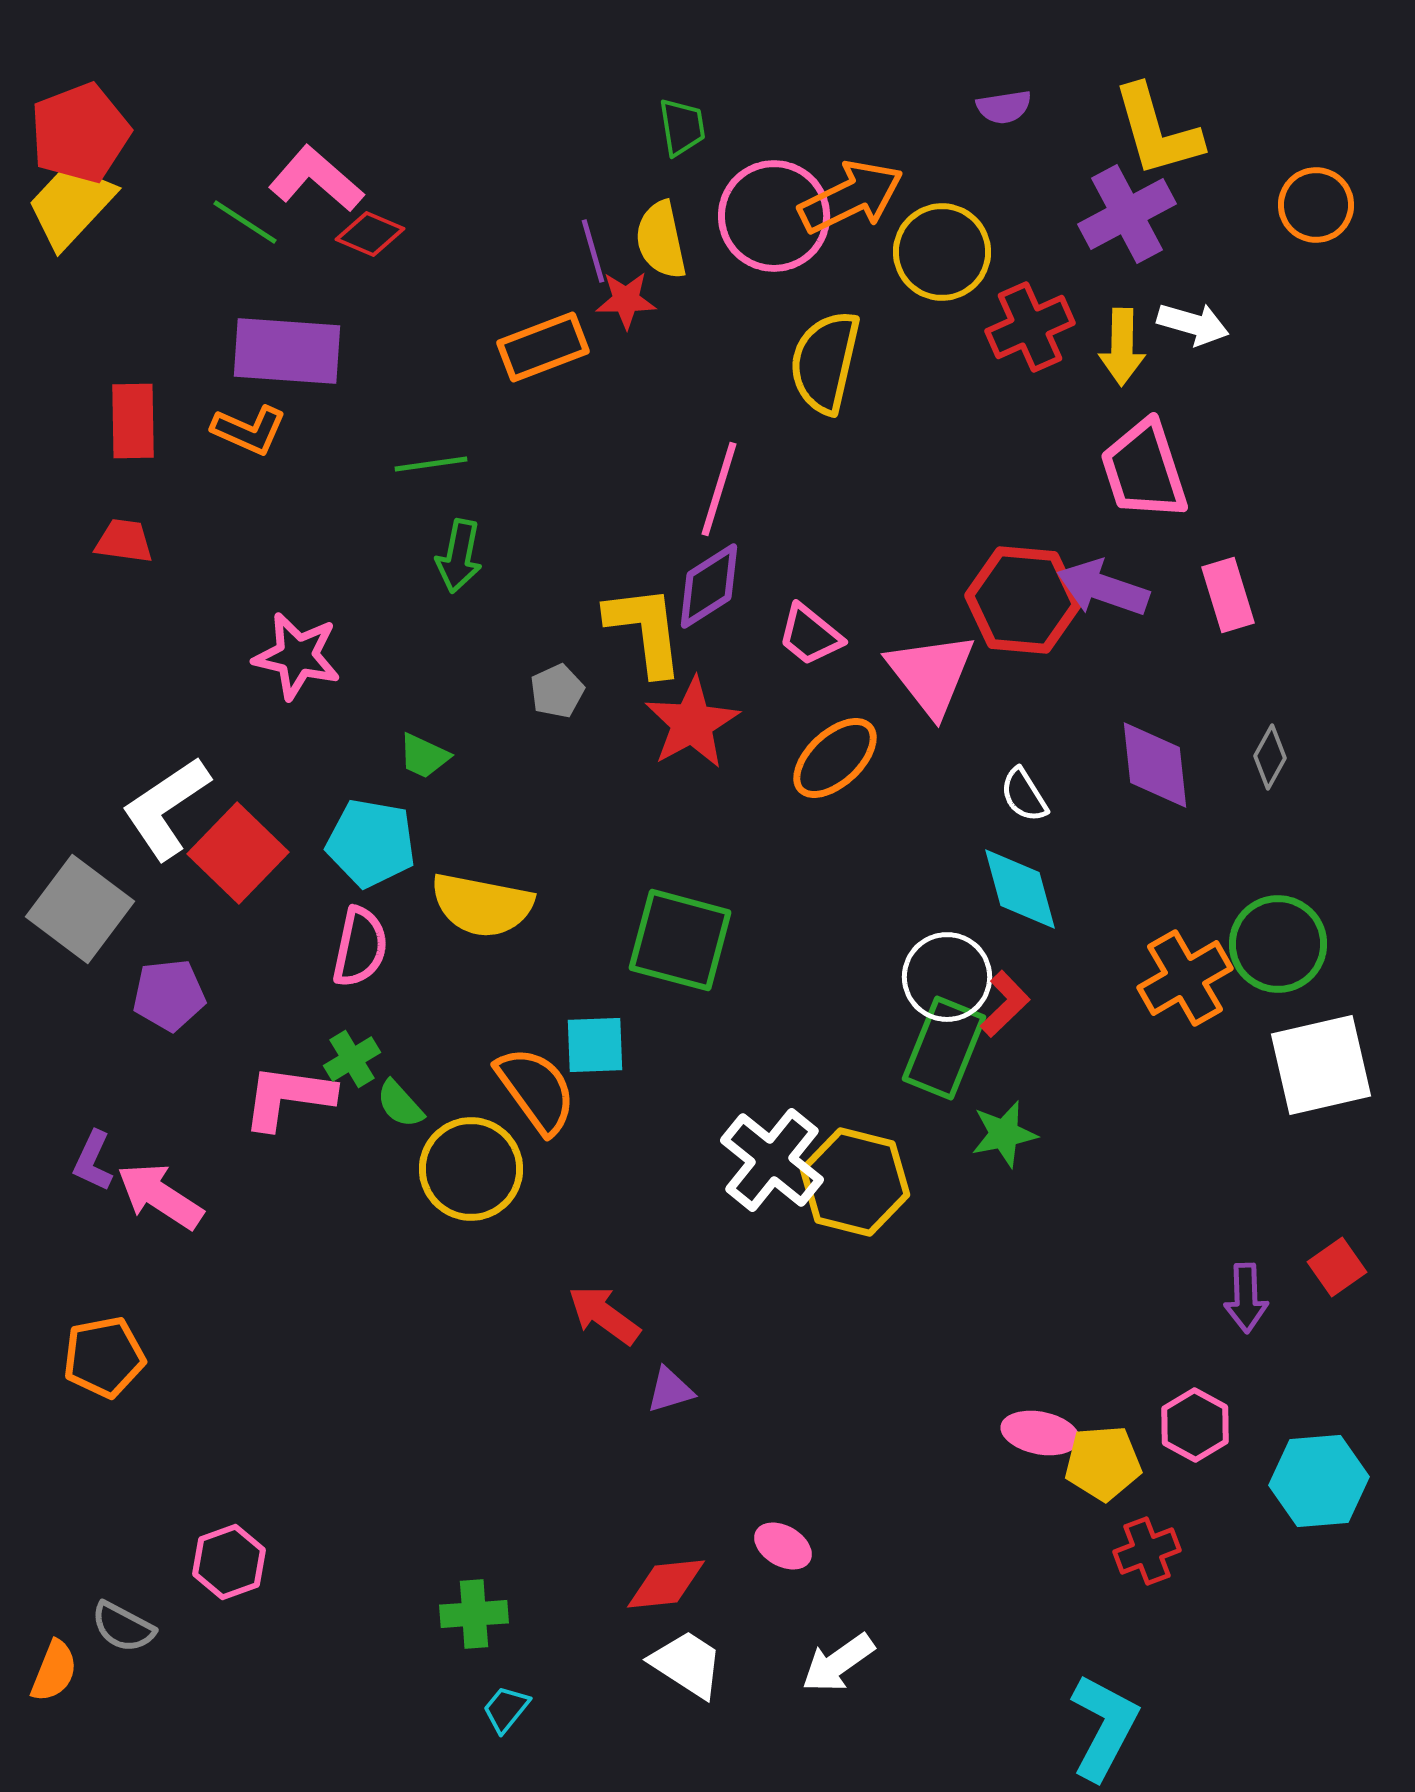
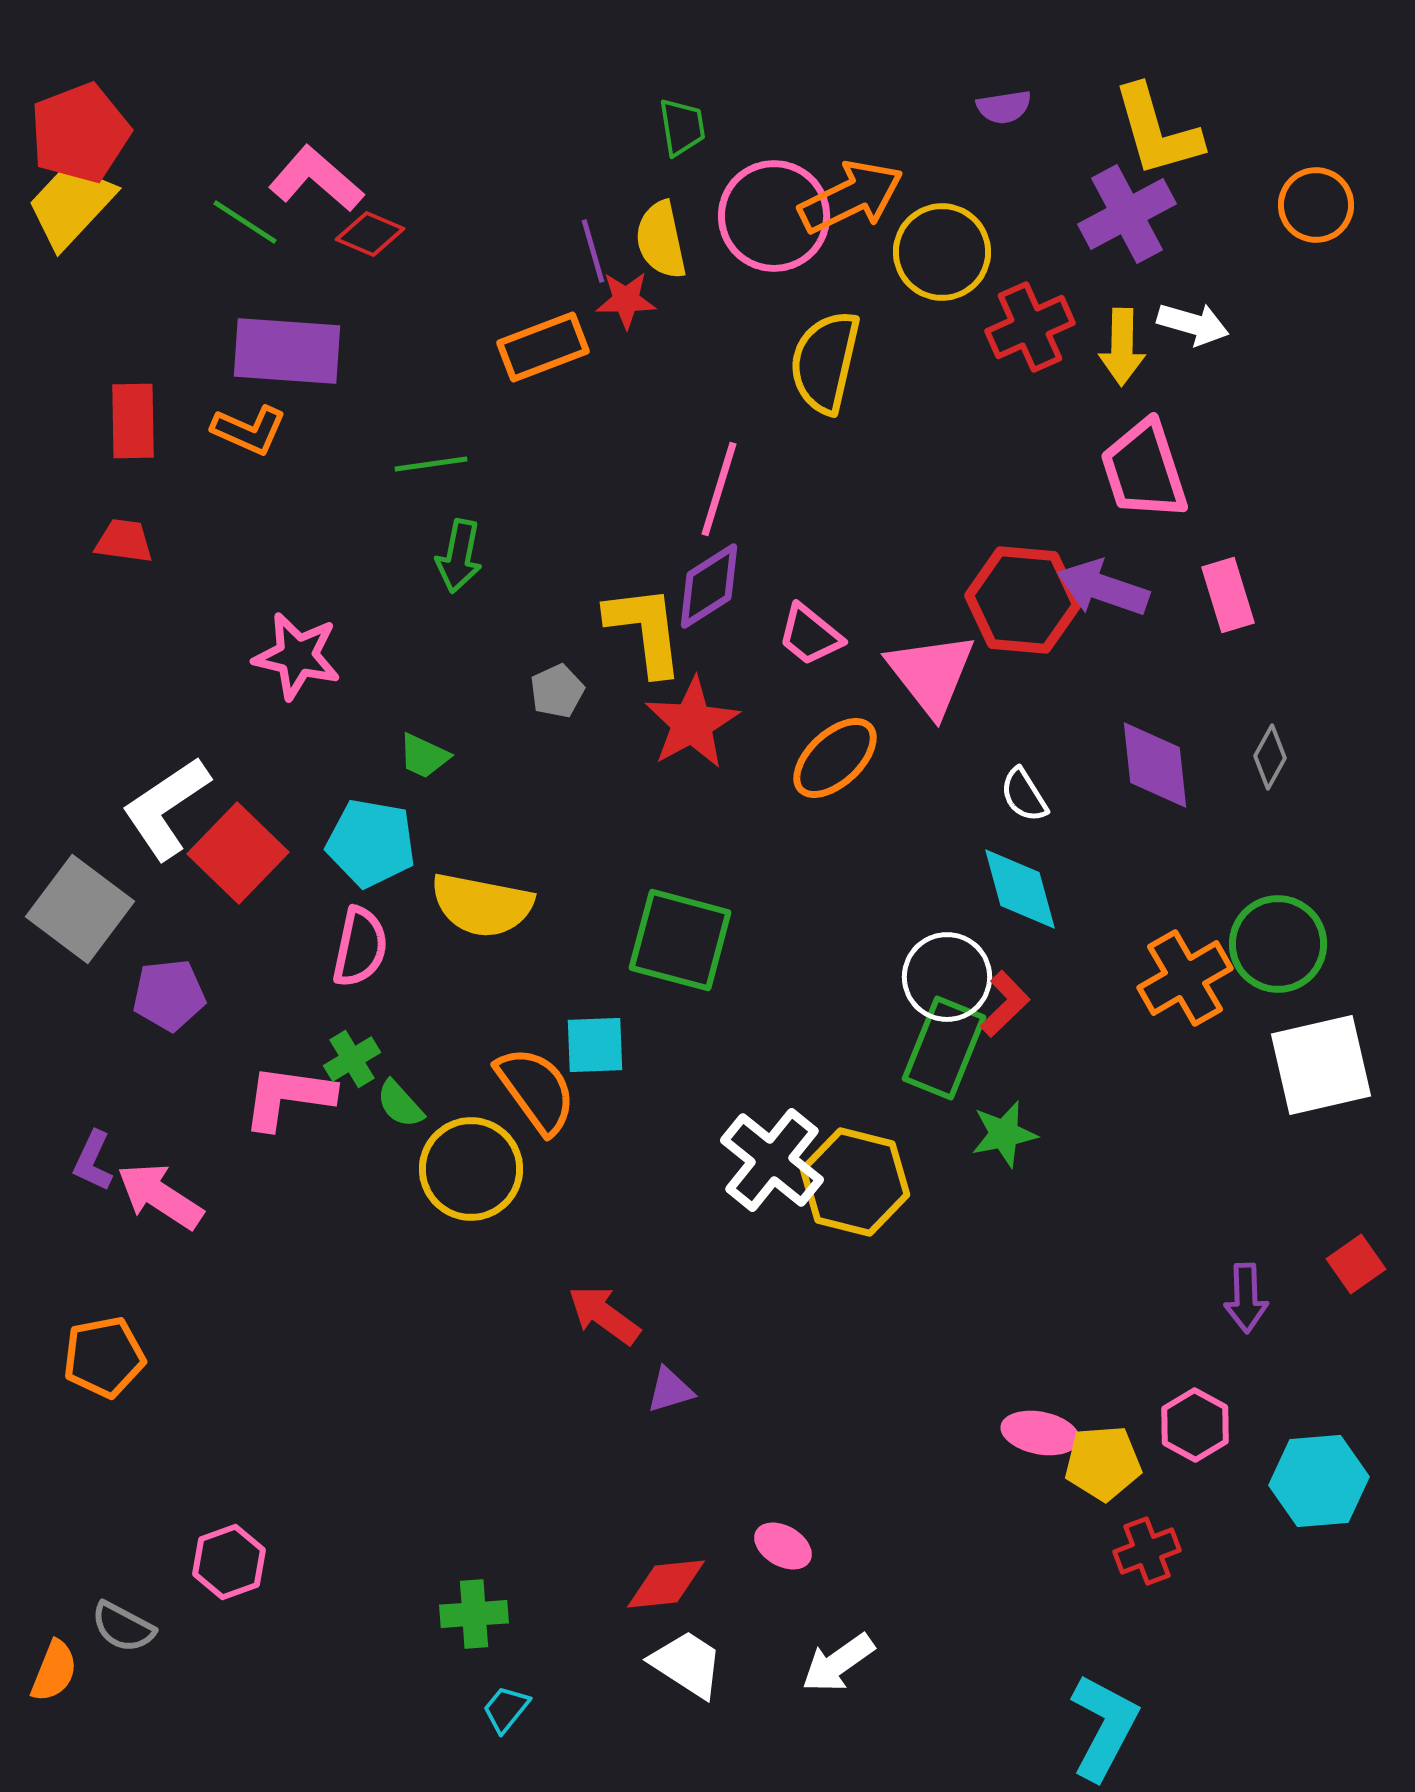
red square at (1337, 1267): moved 19 px right, 3 px up
